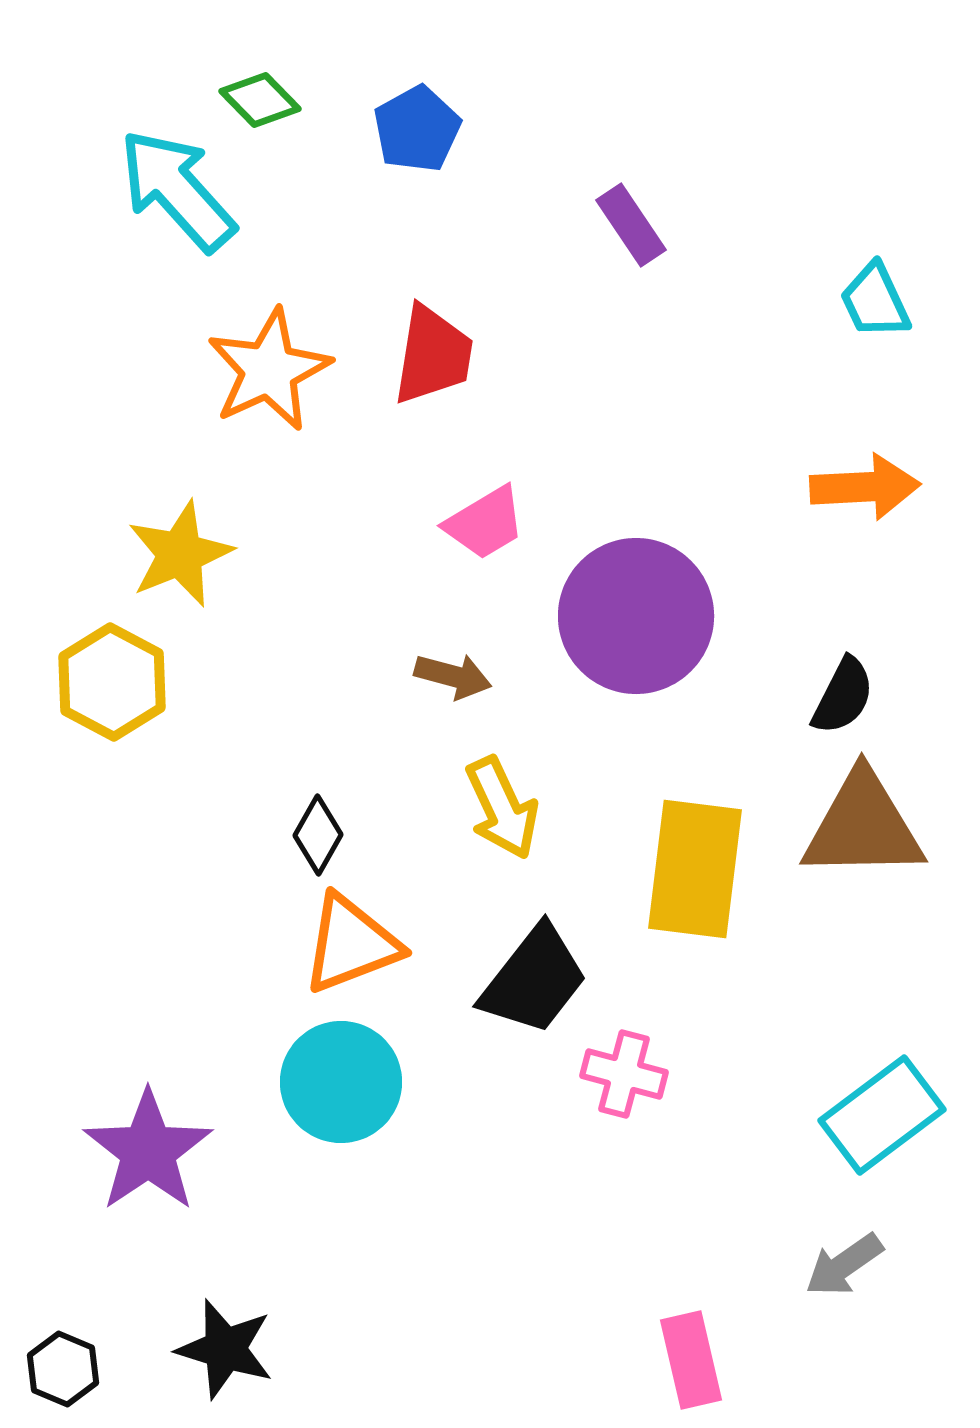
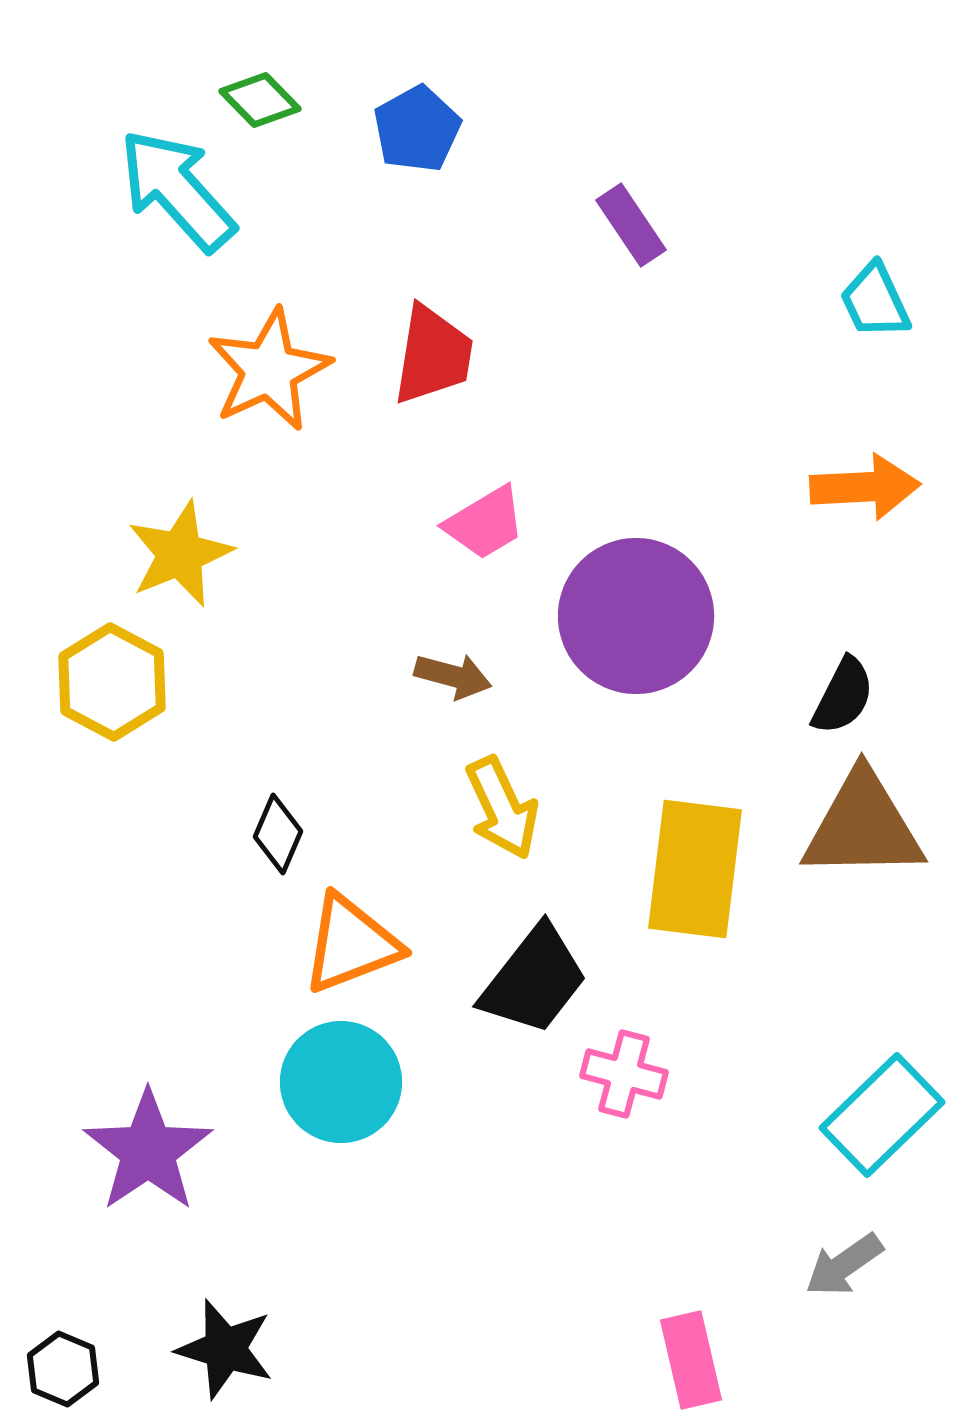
black diamond: moved 40 px left, 1 px up; rotated 6 degrees counterclockwise
cyan rectangle: rotated 7 degrees counterclockwise
